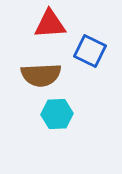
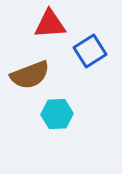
blue square: rotated 32 degrees clockwise
brown semicircle: moved 11 px left; rotated 18 degrees counterclockwise
